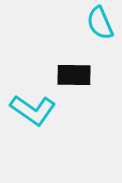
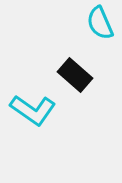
black rectangle: moved 1 px right; rotated 40 degrees clockwise
